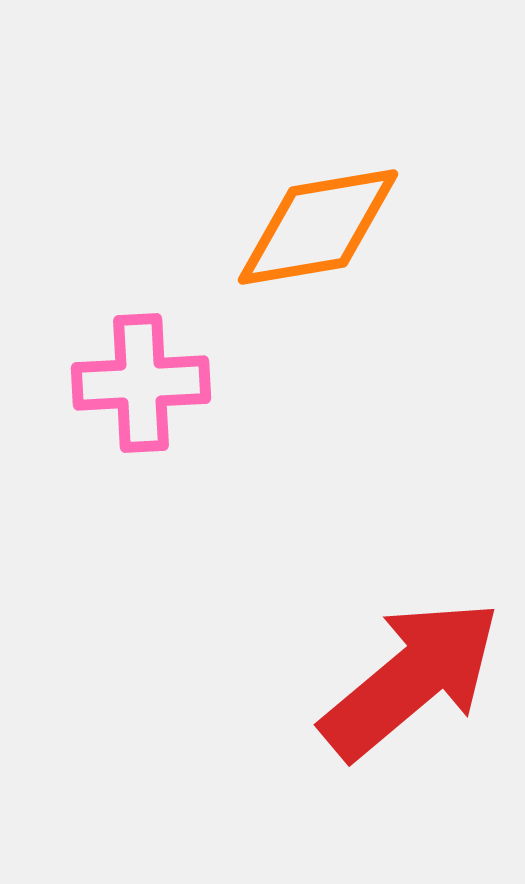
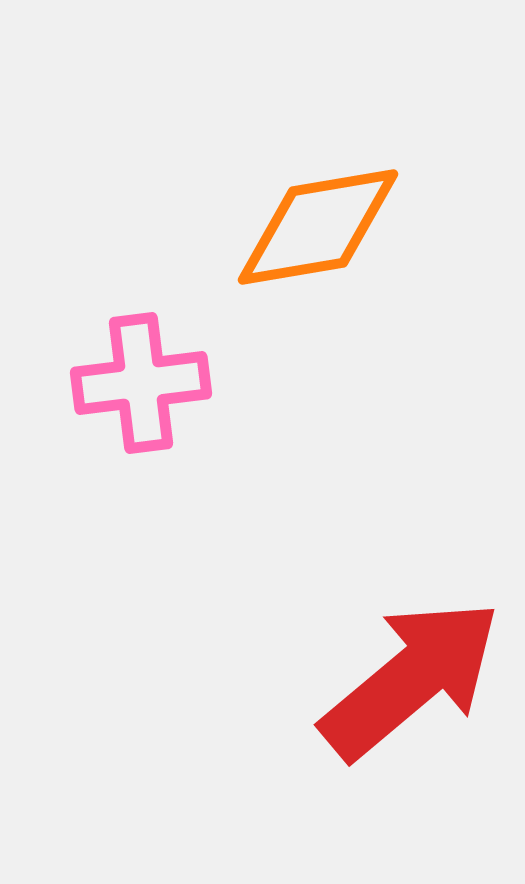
pink cross: rotated 4 degrees counterclockwise
